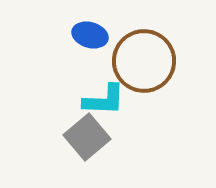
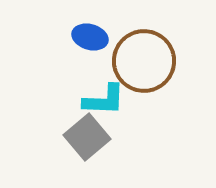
blue ellipse: moved 2 px down
